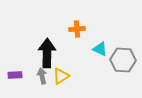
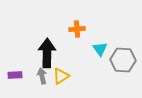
cyan triangle: rotated 28 degrees clockwise
